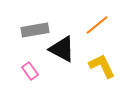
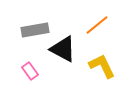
black triangle: moved 1 px right
